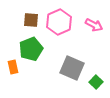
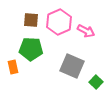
pink arrow: moved 8 px left, 6 px down
green pentagon: rotated 25 degrees clockwise
gray square: moved 2 px up
